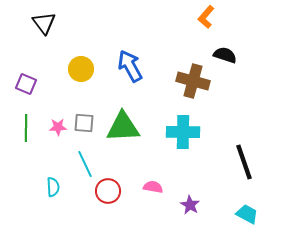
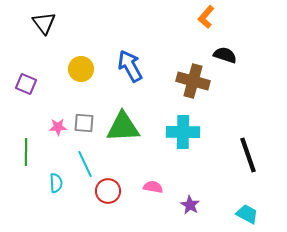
green line: moved 24 px down
black line: moved 4 px right, 7 px up
cyan semicircle: moved 3 px right, 4 px up
